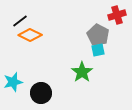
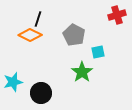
black line: moved 18 px right, 2 px up; rotated 35 degrees counterclockwise
gray pentagon: moved 24 px left
cyan square: moved 2 px down
